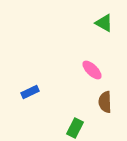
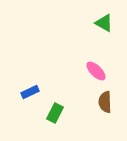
pink ellipse: moved 4 px right, 1 px down
green rectangle: moved 20 px left, 15 px up
